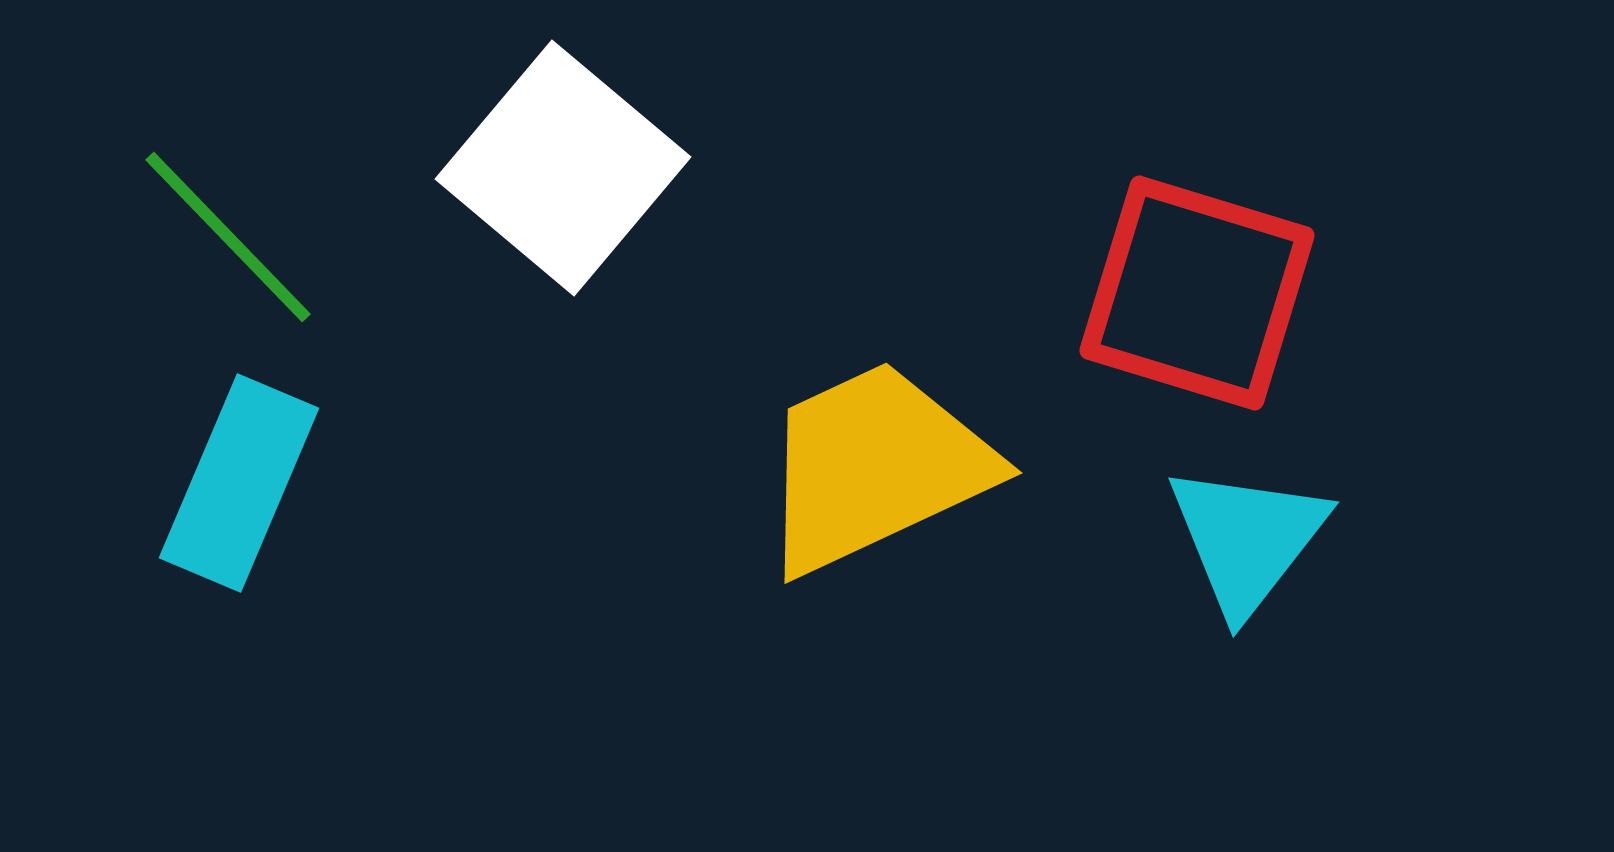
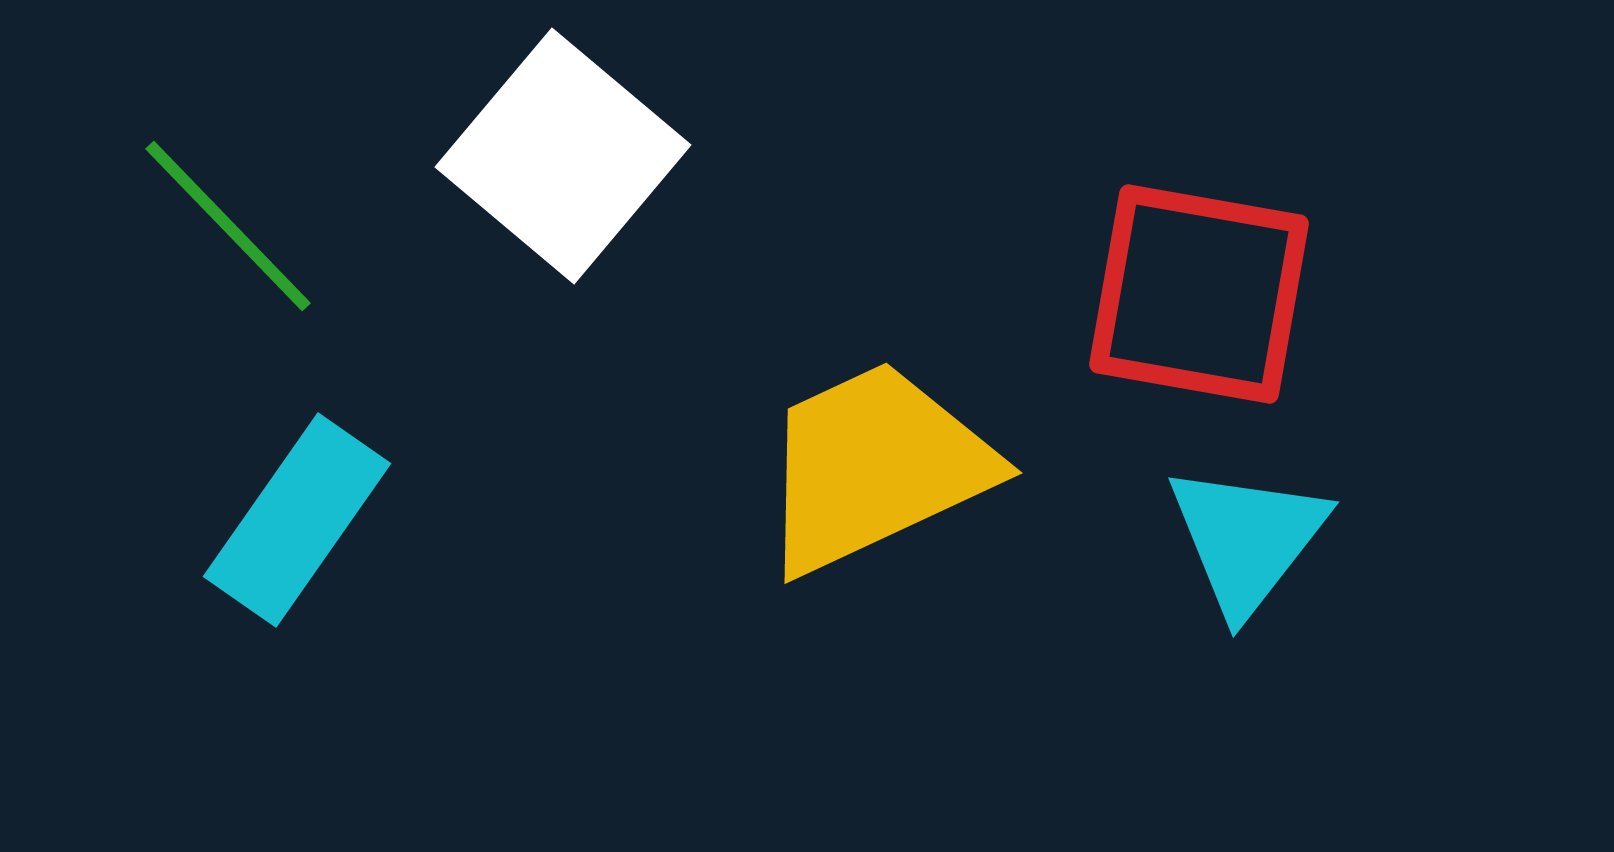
white square: moved 12 px up
green line: moved 11 px up
red square: moved 2 px right, 1 px down; rotated 7 degrees counterclockwise
cyan rectangle: moved 58 px right, 37 px down; rotated 12 degrees clockwise
